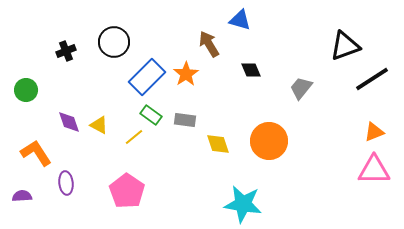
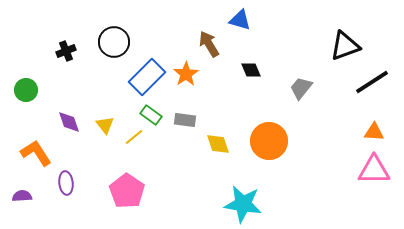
black line: moved 3 px down
yellow triangle: moved 6 px right; rotated 24 degrees clockwise
orange triangle: rotated 25 degrees clockwise
